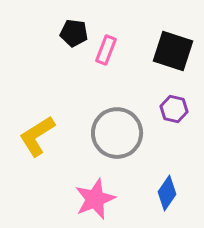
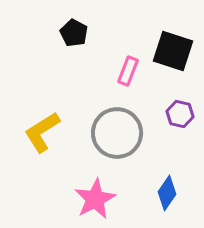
black pentagon: rotated 20 degrees clockwise
pink rectangle: moved 22 px right, 21 px down
purple hexagon: moved 6 px right, 5 px down
yellow L-shape: moved 5 px right, 4 px up
pink star: rotated 6 degrees counterclockwise
